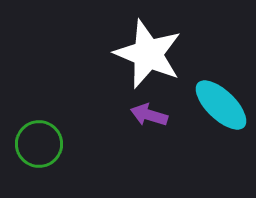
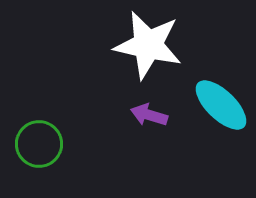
white star: moved 9 px up; rotated 10 degrees counterclockwise
